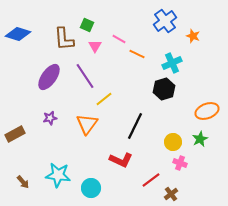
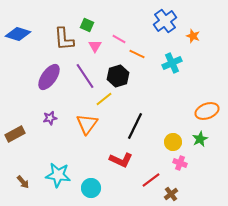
black hexagon: moved 46 px left, 13 px up
